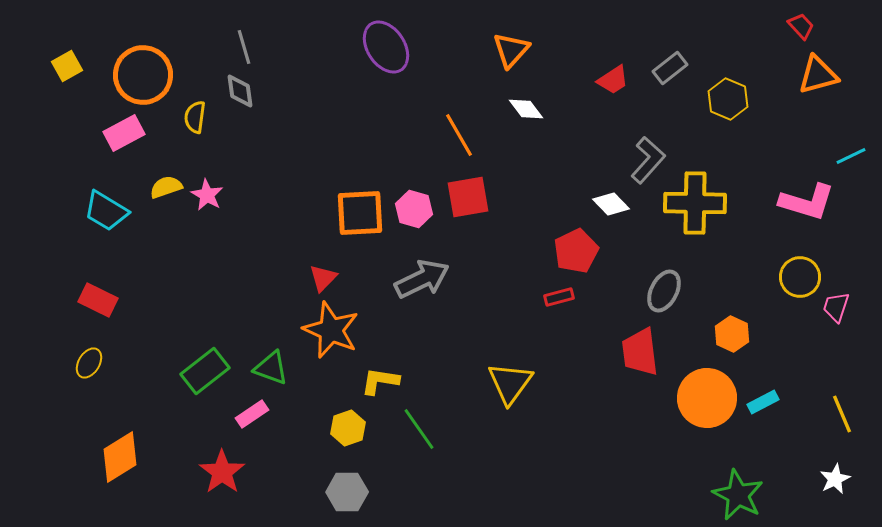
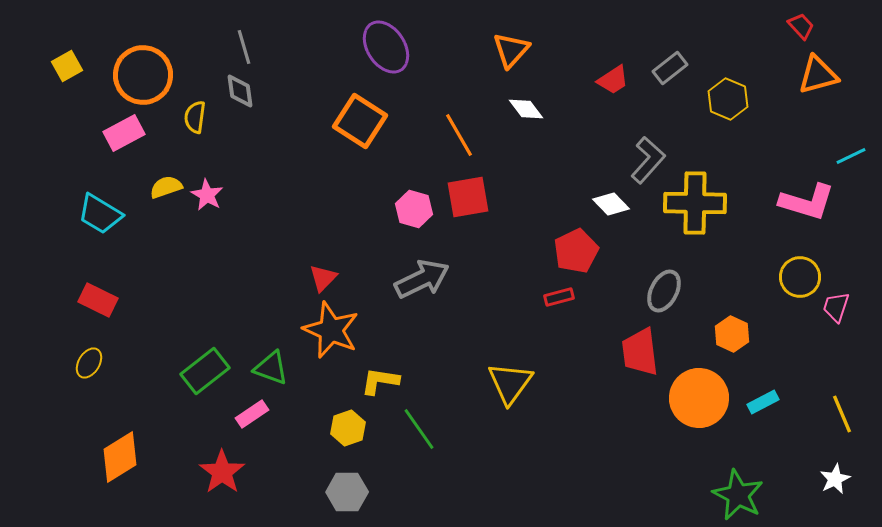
cyan trapezoid at (106, 211): moved 6 px left, 3 px down
orange square at (360, 213): moved 92 px up; rotated 36 degrees clockwise
orange circle at (707, 398): moved 8 px left
